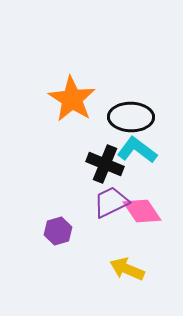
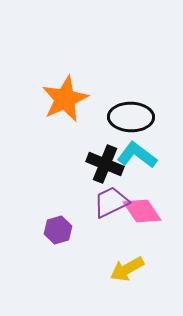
orange star: moved 7 px left; rotated 15 degrees clockwise
cyan L-shape: moved 5 px down
purple hexagon: moved 1 px up
yellow arrow: rotated 52 degrees counterclockwise
